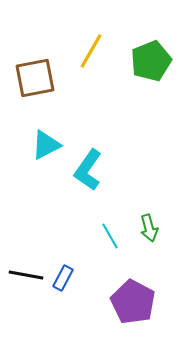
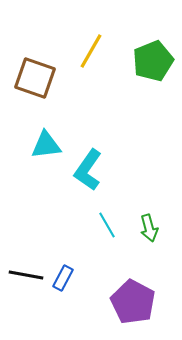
green pentagon: moved 2 px right
brown square: rotated 30 degrees clockwise
cyan triangle: rotated 20 degrees clockwise
cyan line: moved 3 px left, 11 px up
